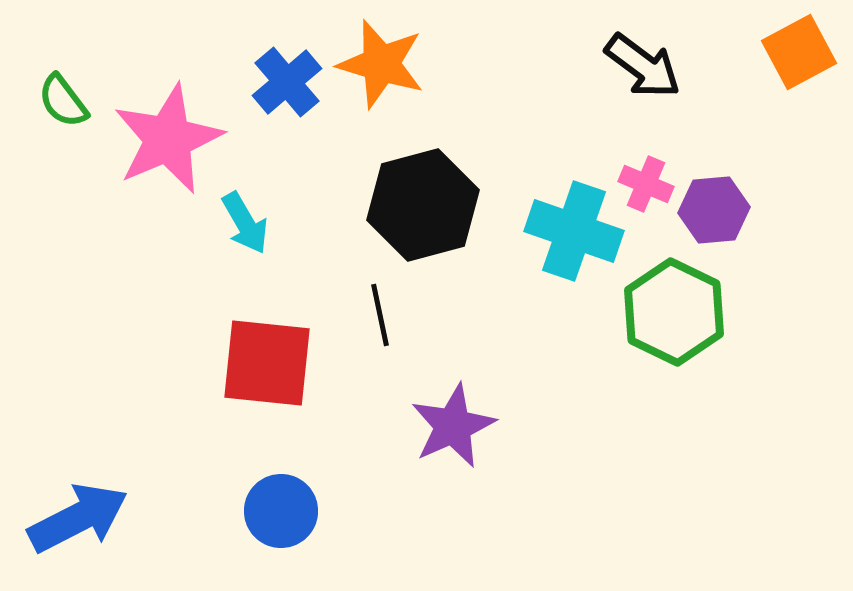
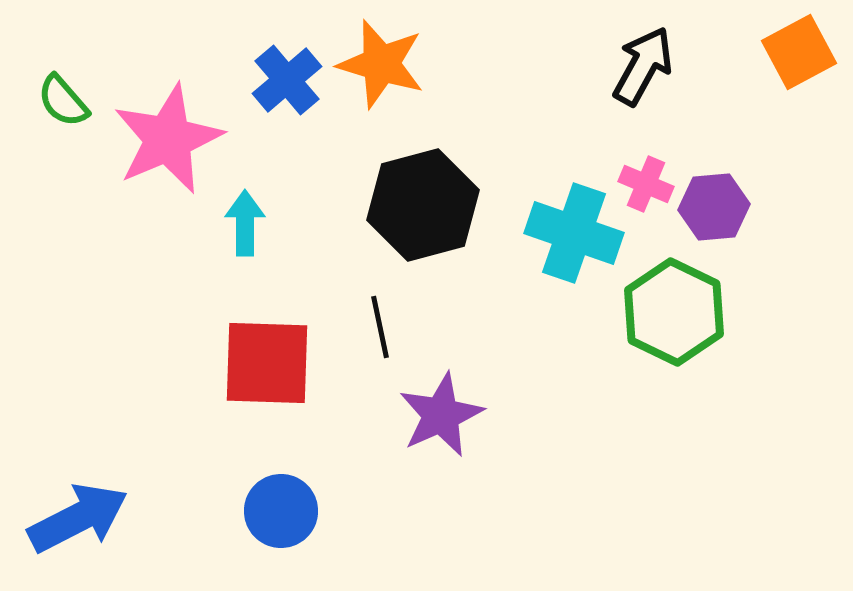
black arrow: rotated 98 degrees counterclockwise
blue cross: moved 2 px up
green semicircle: rotated 4 degrees counterclockwise
purple hexagon: moved 3 px up
cyan arrow: rotated 150 degrees counterclockwise
cyan cross: moved 2 px down
black line: moved 12 px down
red square: rotated 4 degrees counterclockwise
purple star: moved 12 px left, 11 px up
